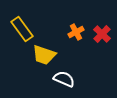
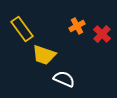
orange cross: moved 1 px right, 6 px up
